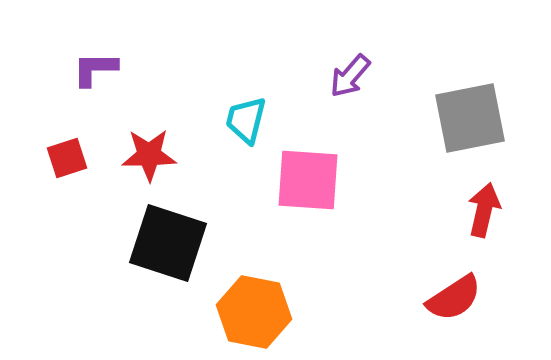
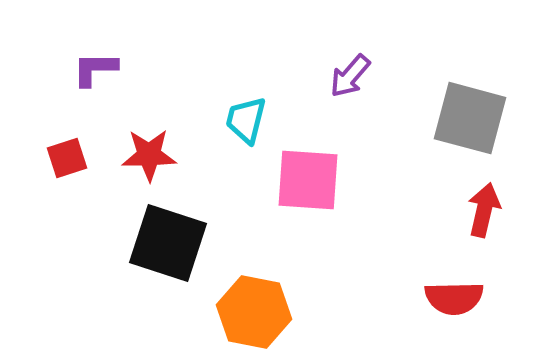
gray square: rotated 26 degrees clockwise
red semicircle: rotated 32 degrees clockwise
